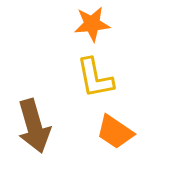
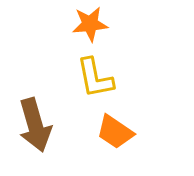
orange star: moved 2 px left
brown arrow: moved 1 px right, 1 px up
